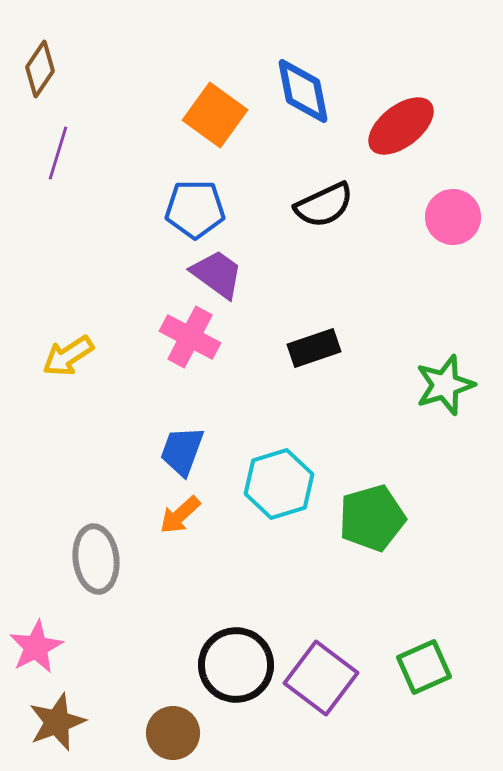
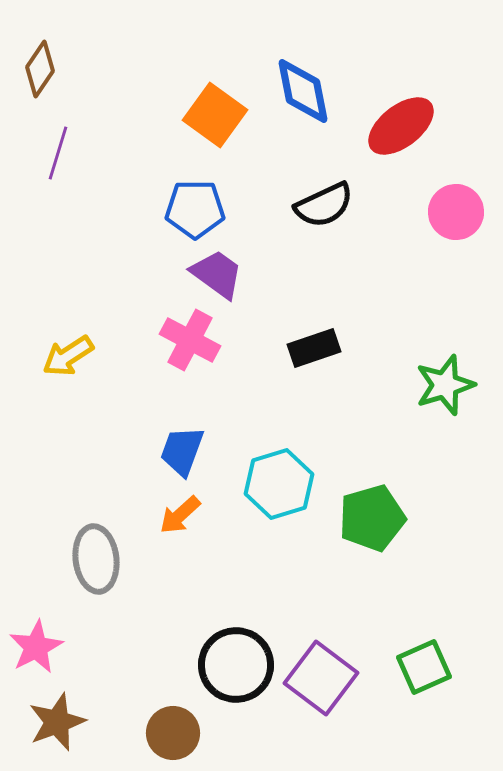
pink circle: moved 3 px right, 5 px up
pink cross: moved 3 px down
